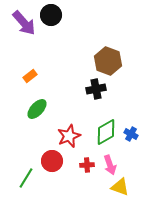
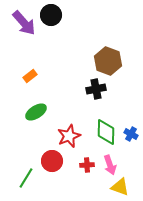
green ellipse: moved 1 px left, 3 px down; rotated 15 degrees clockwise
green diamond: rotated 60 degrees counterclockwise
